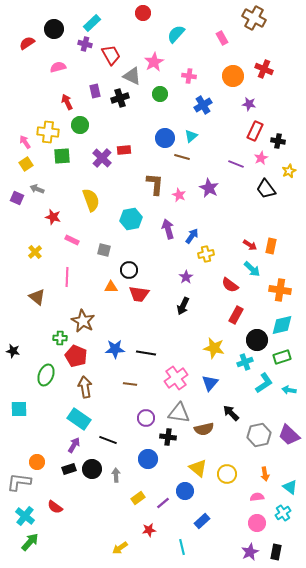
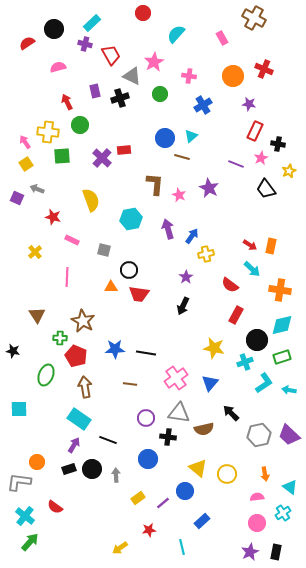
black cross at (278, 141): moved 3 px down
brown triangle at (37, 297): moved 18 px down; rotated 18 degrees clockwise
